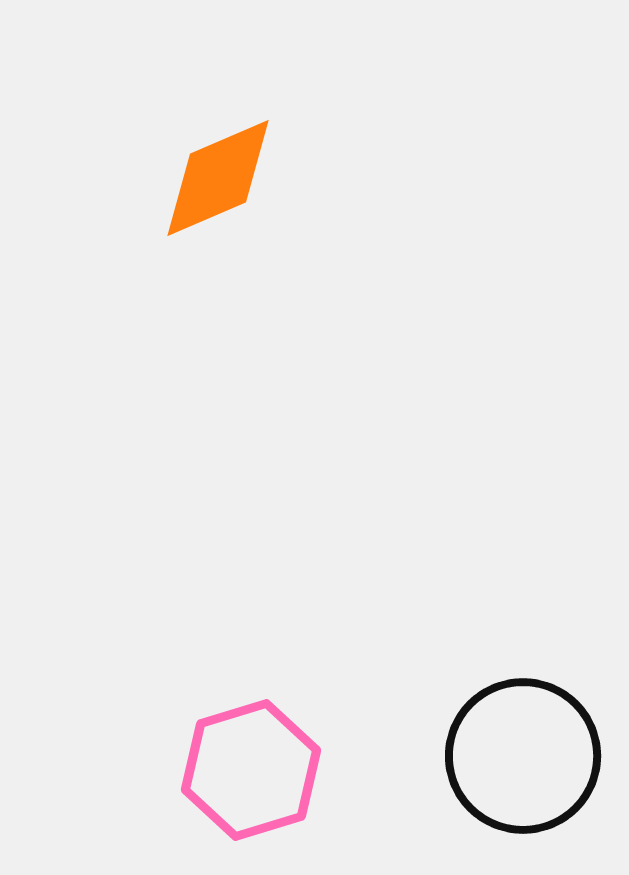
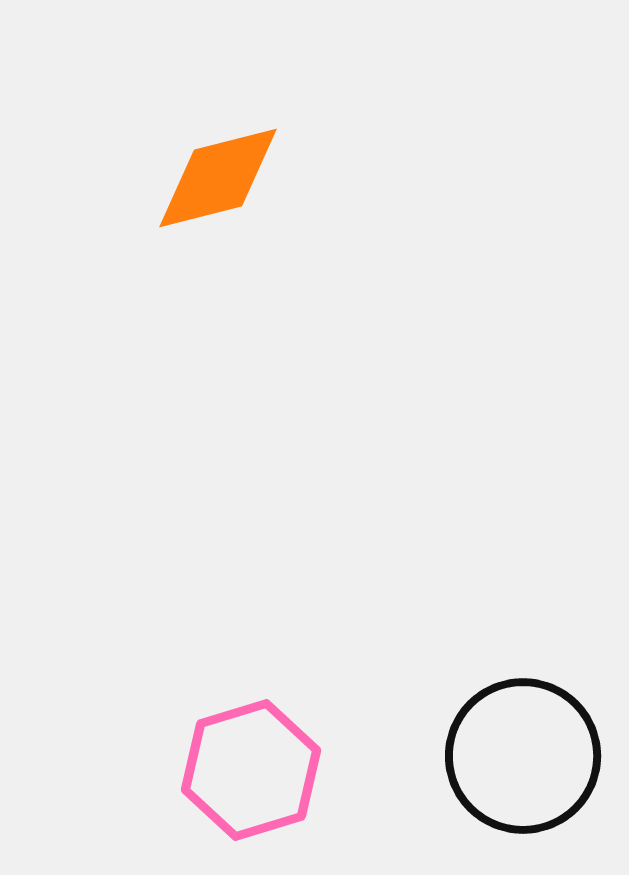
orange diamond: rotated 9 degrees clockwise
